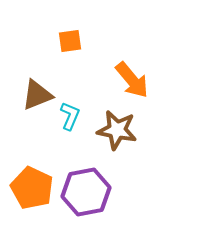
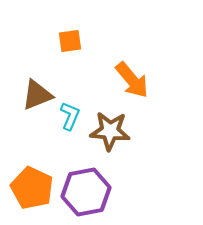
brown star: moved 7 px left, 1 px down; rotated 6 degrees counterclockwise
